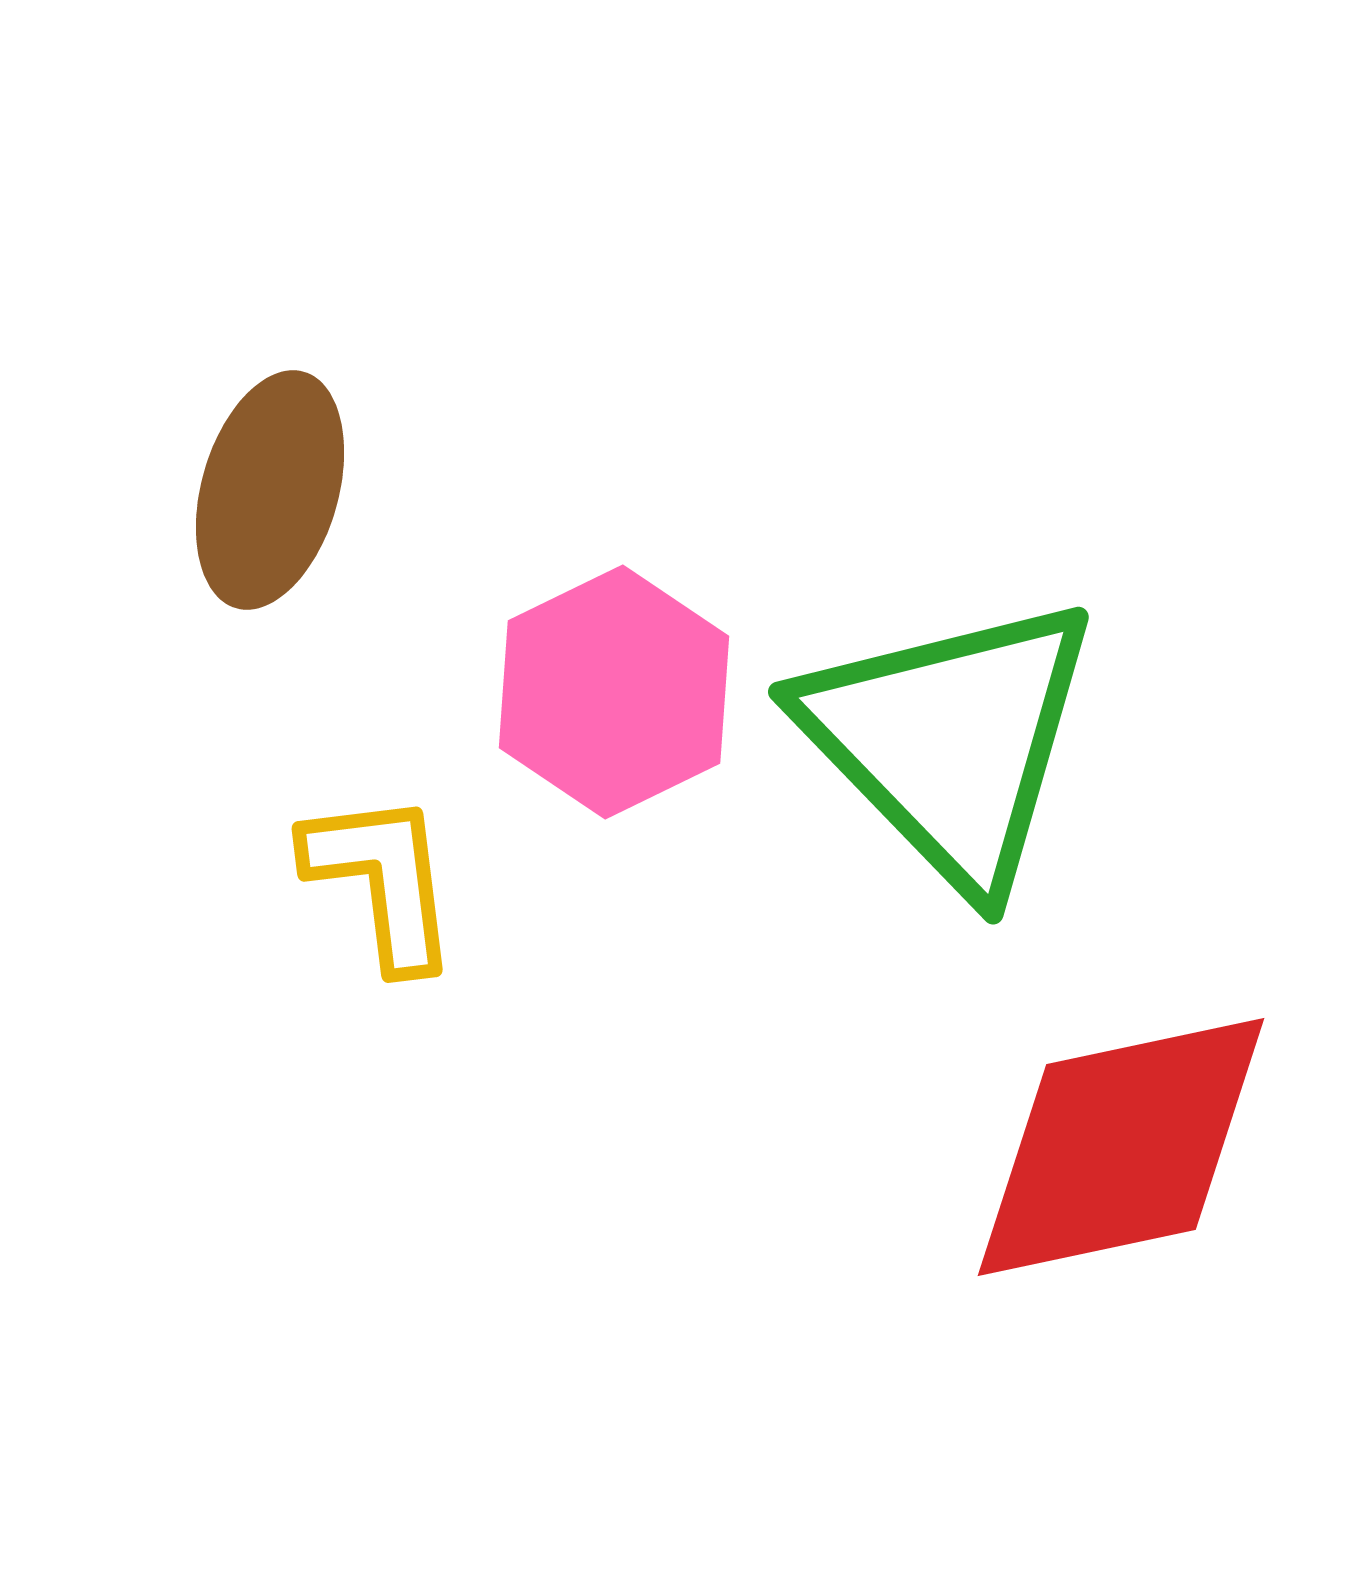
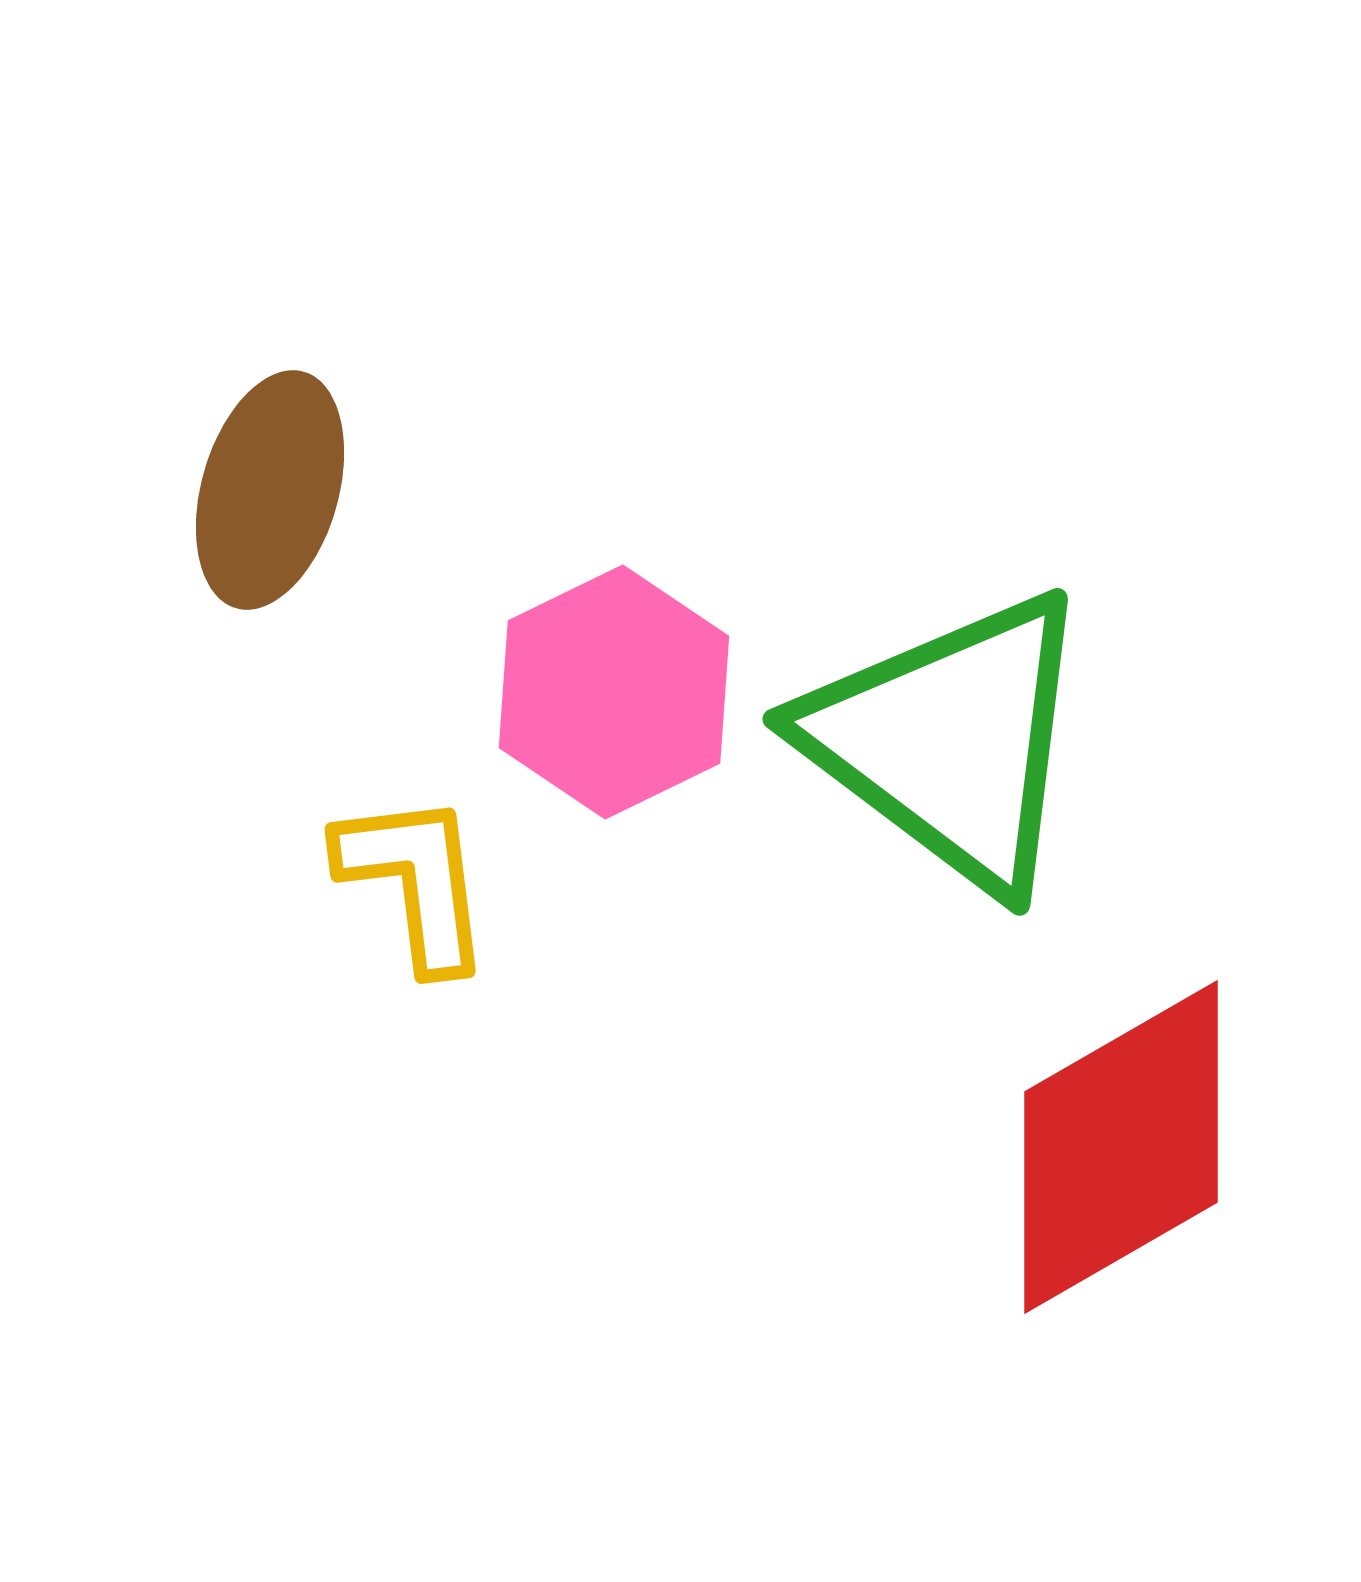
green triangle: rotated 9 degrees counterclockwise
yellow L-shape: moved 33 px right, 1 px down
red diamond: rotated 18 degrees counterclockwise
